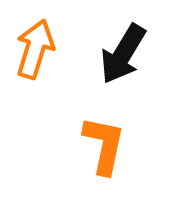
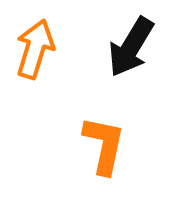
black arrow: moved 8 px right, 7 px up
